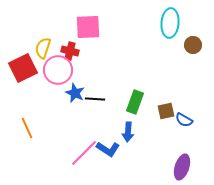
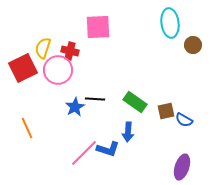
cyan ellipse: rotated 12 degrees counterclockwise
pink square: moved 10 px right
blue star: moved 14 px down; rotated 18 degrees clockwise
green rectangle: rotated 75 degrees counterclockwise
blue L-shape: rotated 15 degrees counterclockwise
